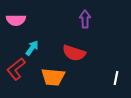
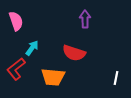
pink semicircle: moved 1 px down; rotated 108 degrees counterclockwise
